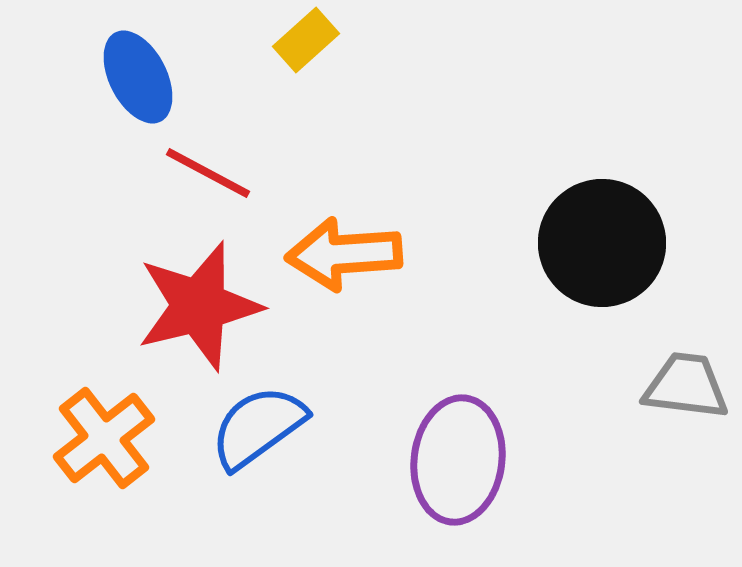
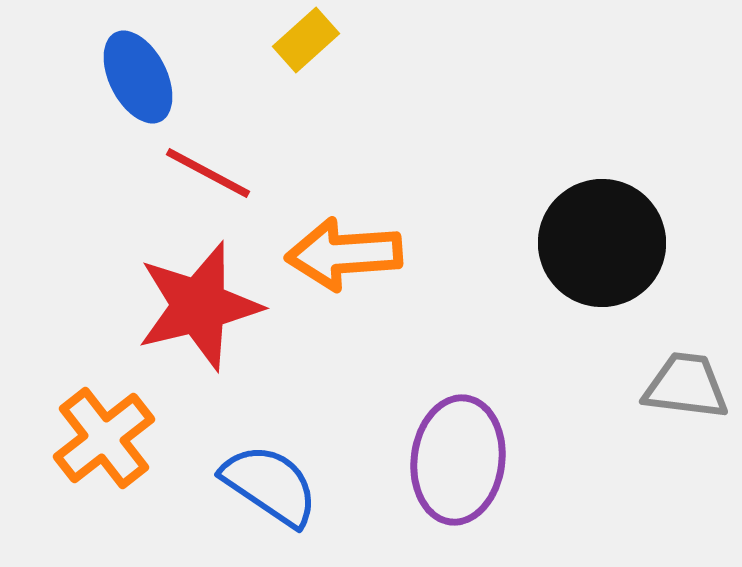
blue semicircle: moved 12 px right, 58 px down; rotated 70 degrees clockwise
